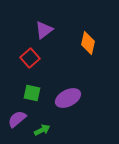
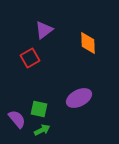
orange diamond: rotated 15 degrees counterclockwise
red square: rotated 12 degrees clockwise
green square: moved 7 px right, 16 px down
purple ellipse: moved 11 px right
purple semicircle: rotated 90 degrees clockwise
